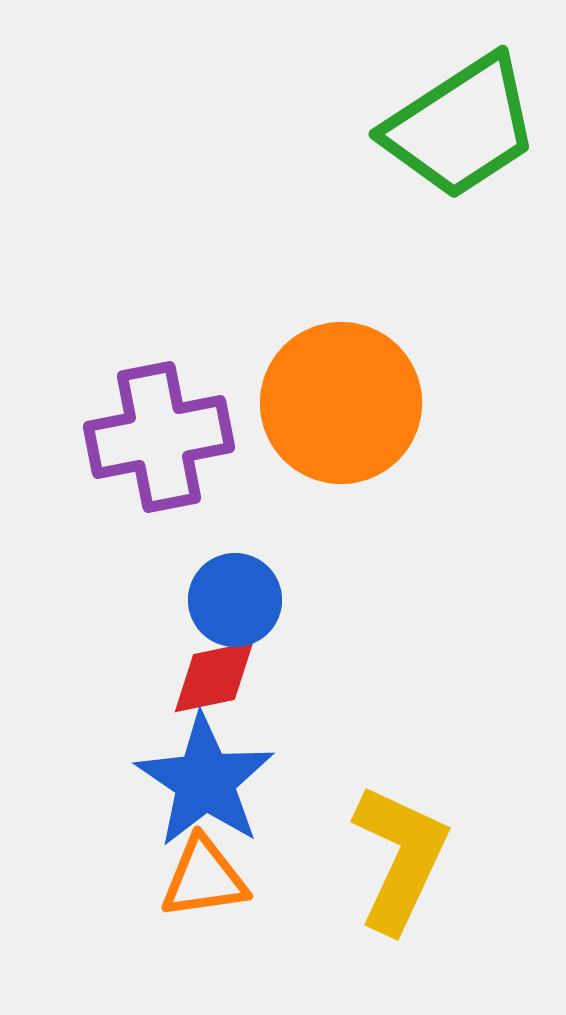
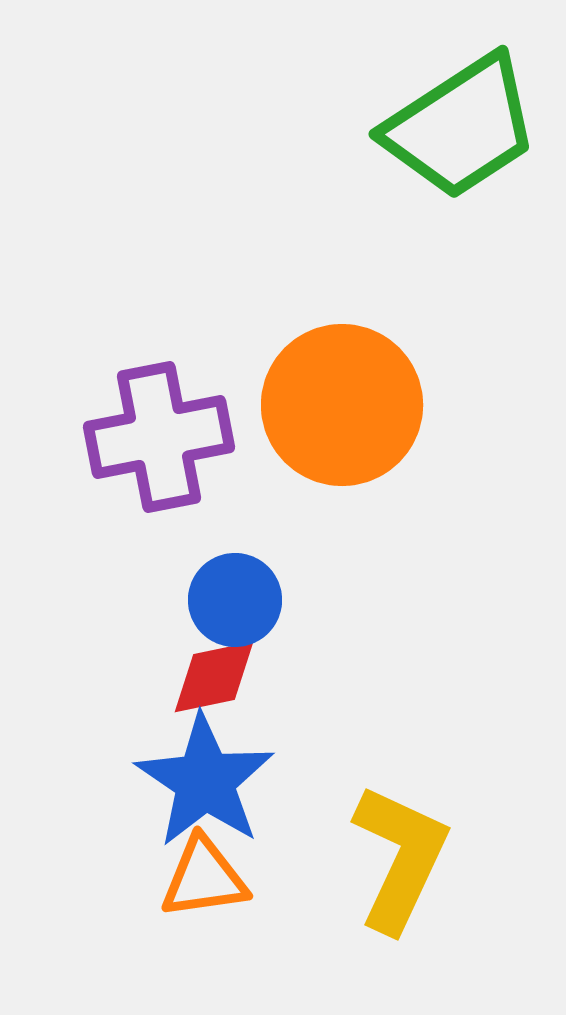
orange circle: moved 1 px right, 2 px down
